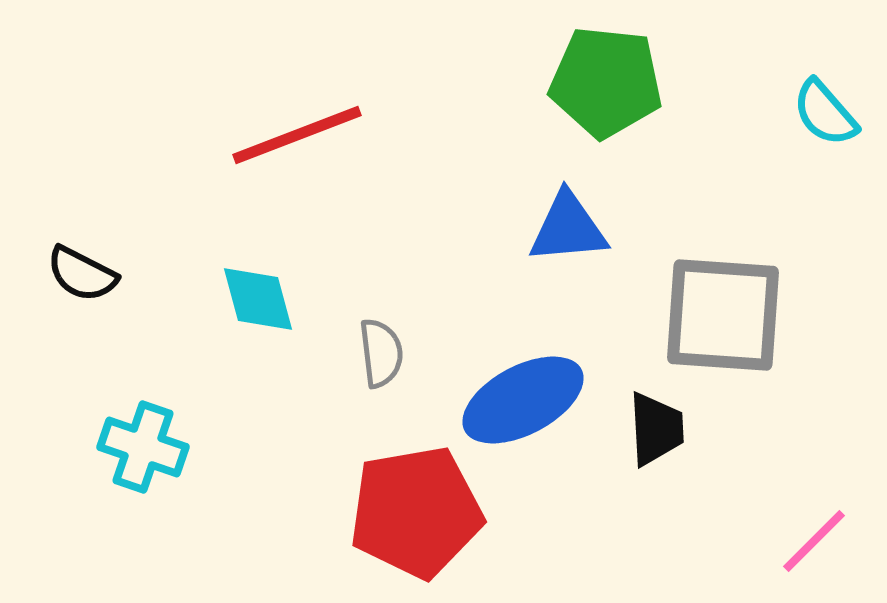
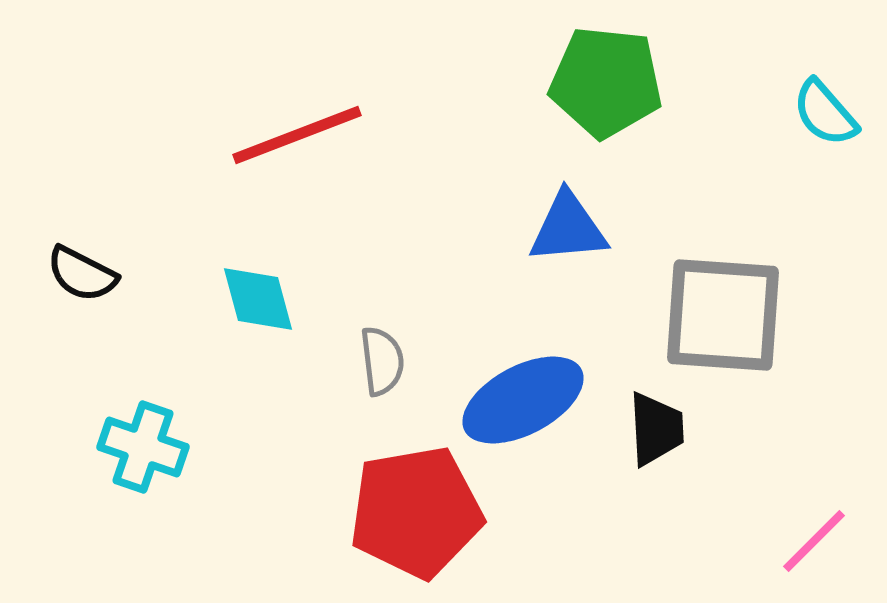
gray semicircle: moved 1 px right, 8 px down
